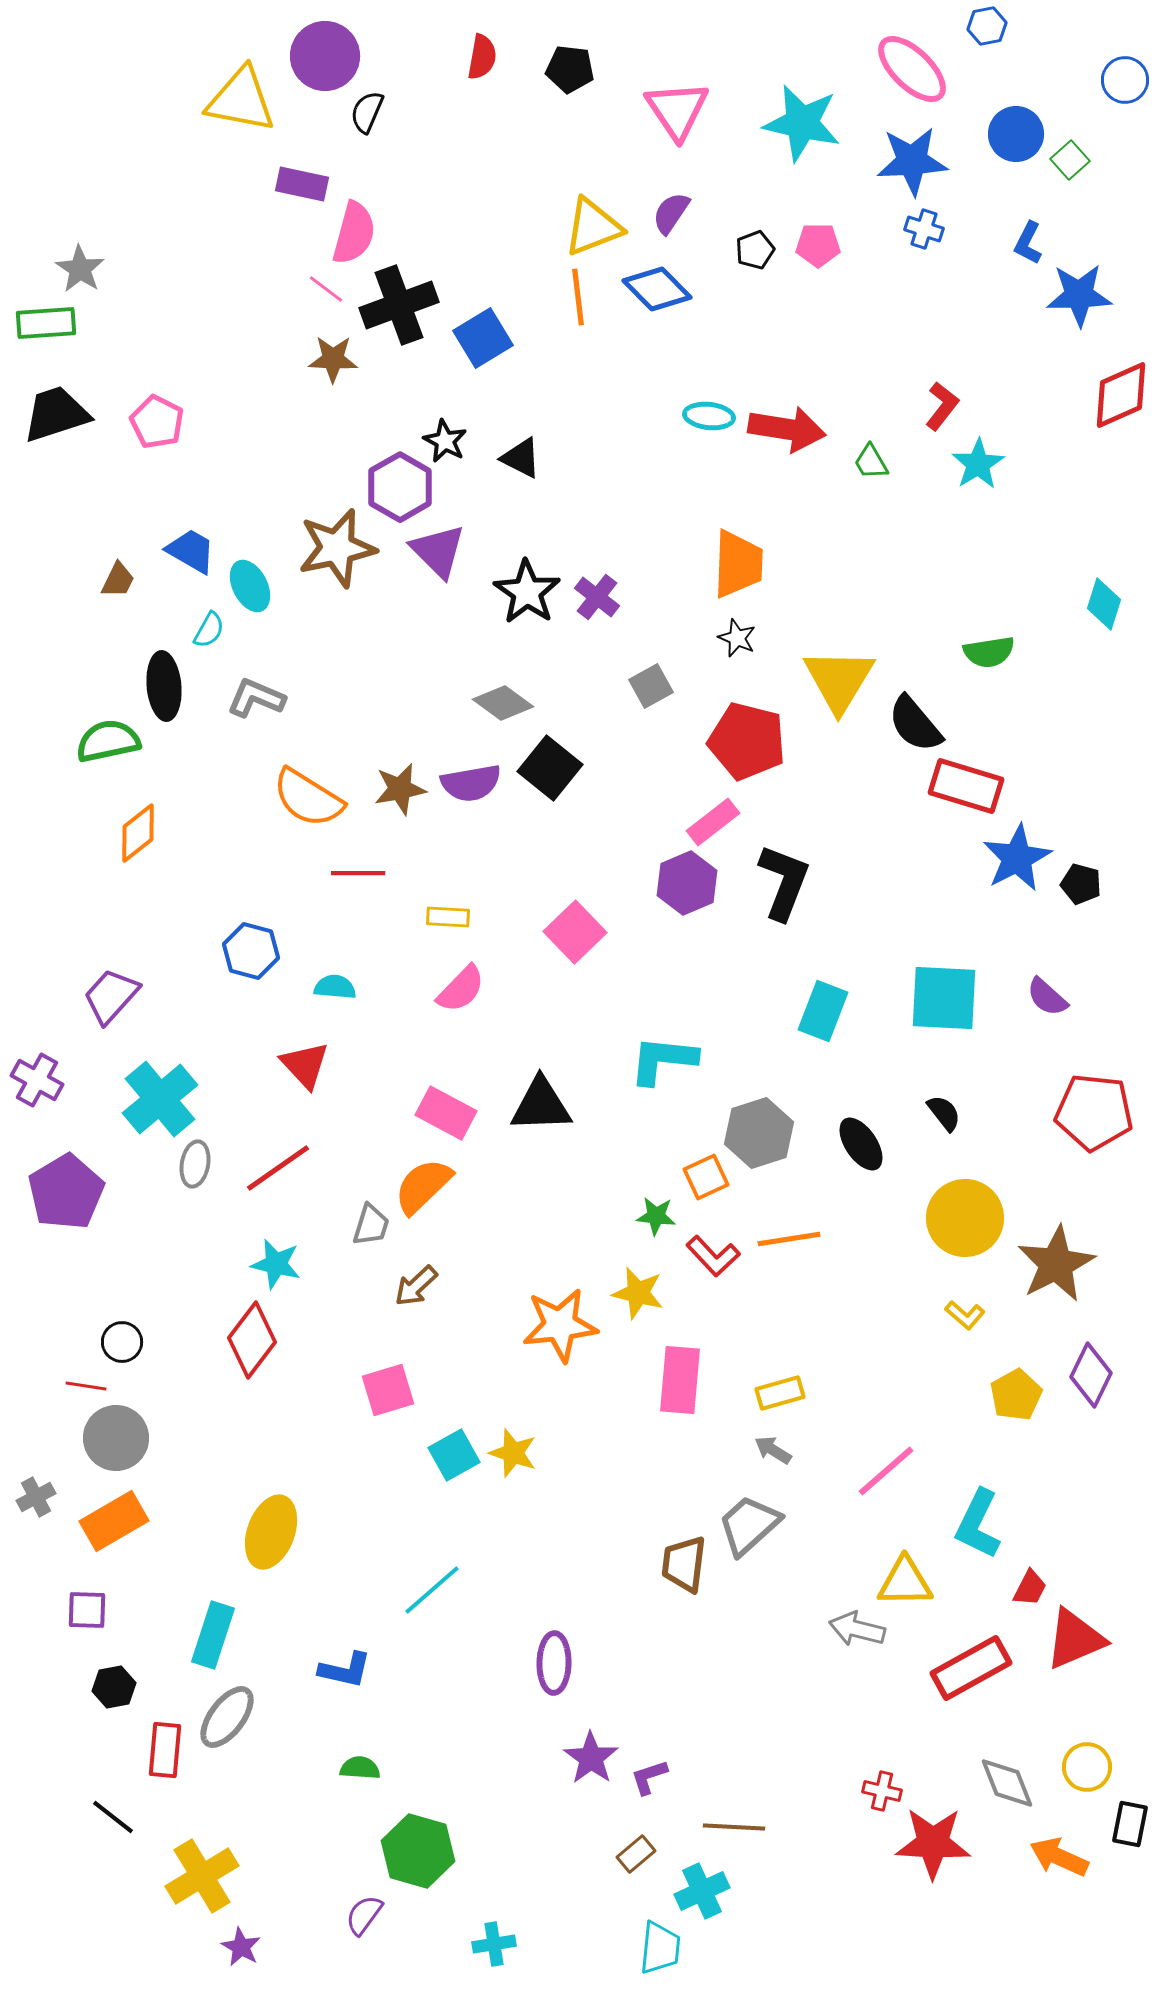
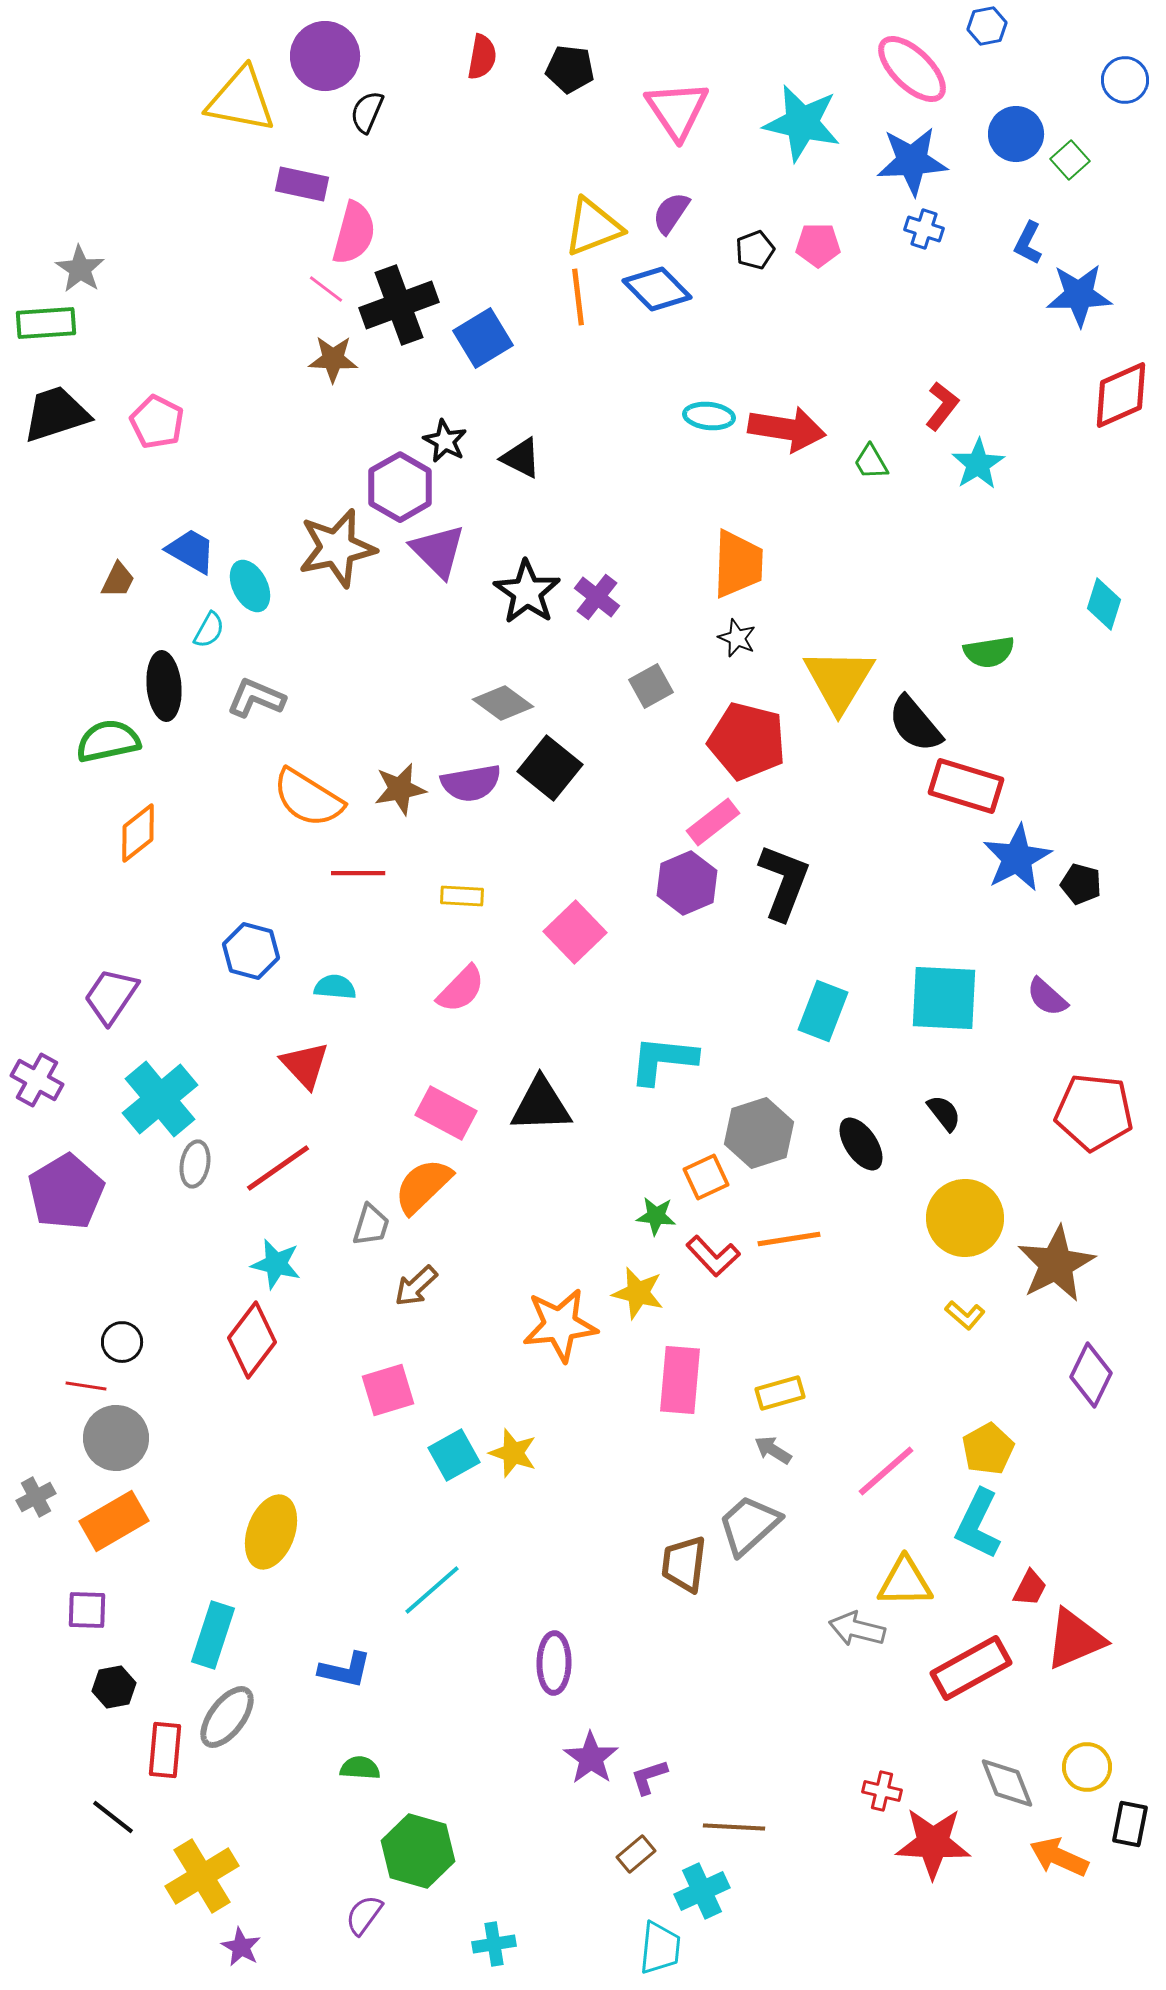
yellow rectangle at (448, 917): moved 14 px right, 21 px up
purple trapezoid at (111, 996): rotated 8 degrees counterclockwise
yellow pentagon at (1016, 1395): moved 28 px left, 54 px down
